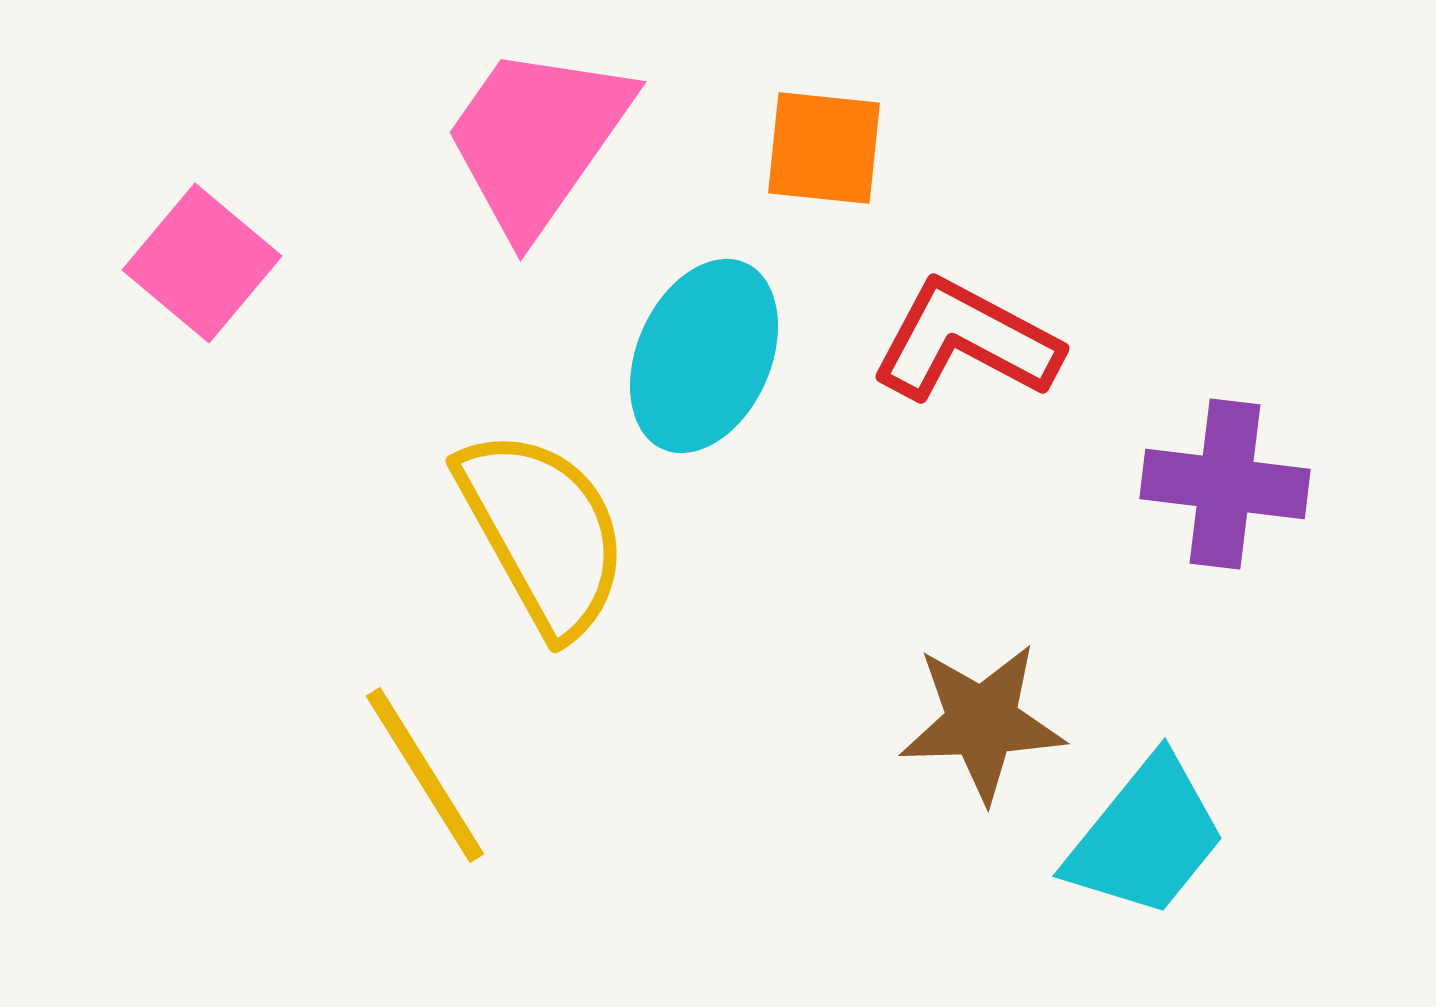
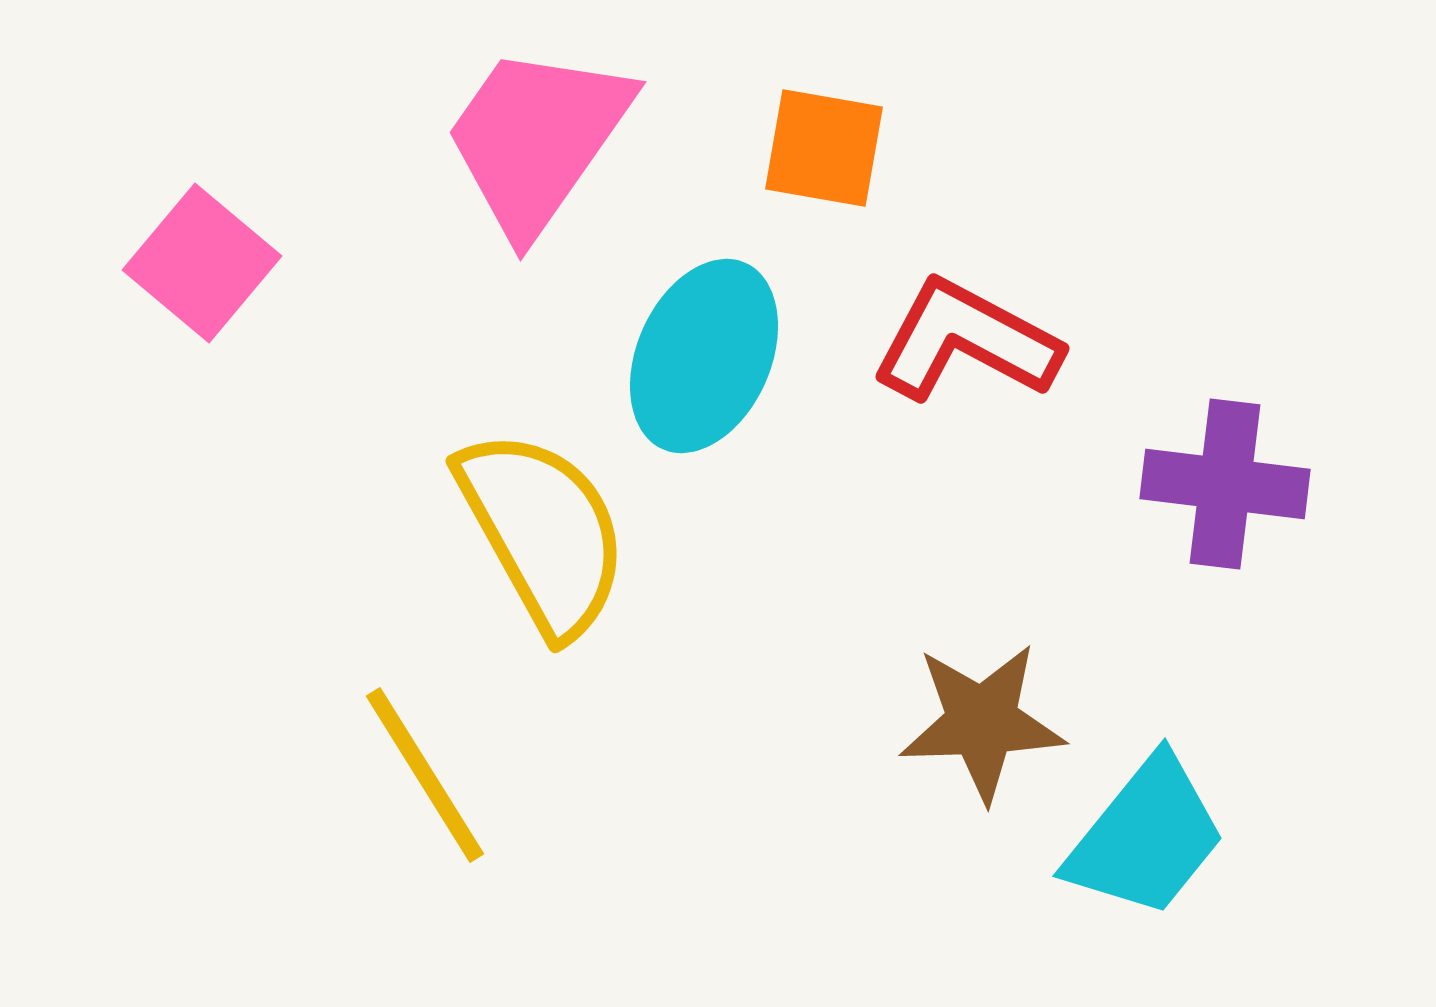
orange square: rotated 4 degrees clockwise
